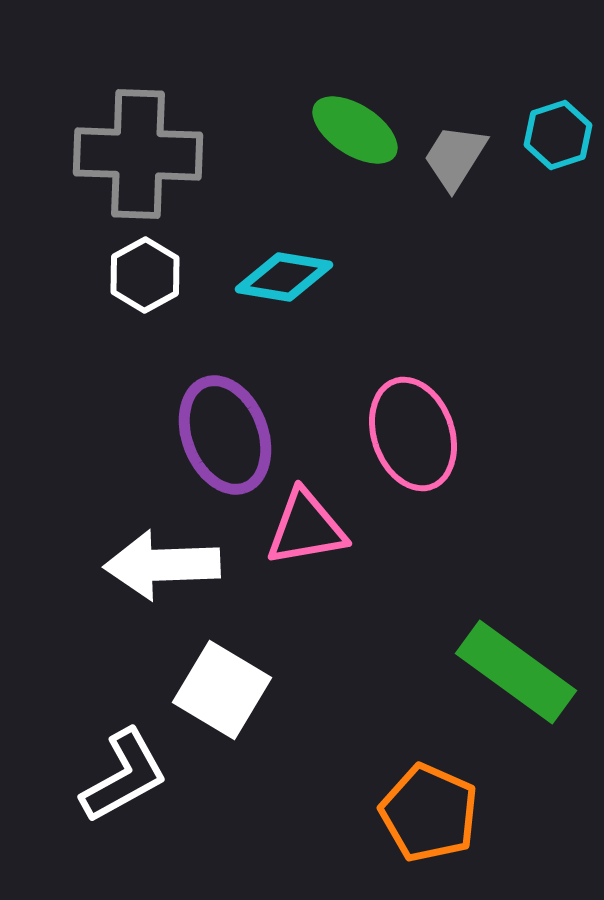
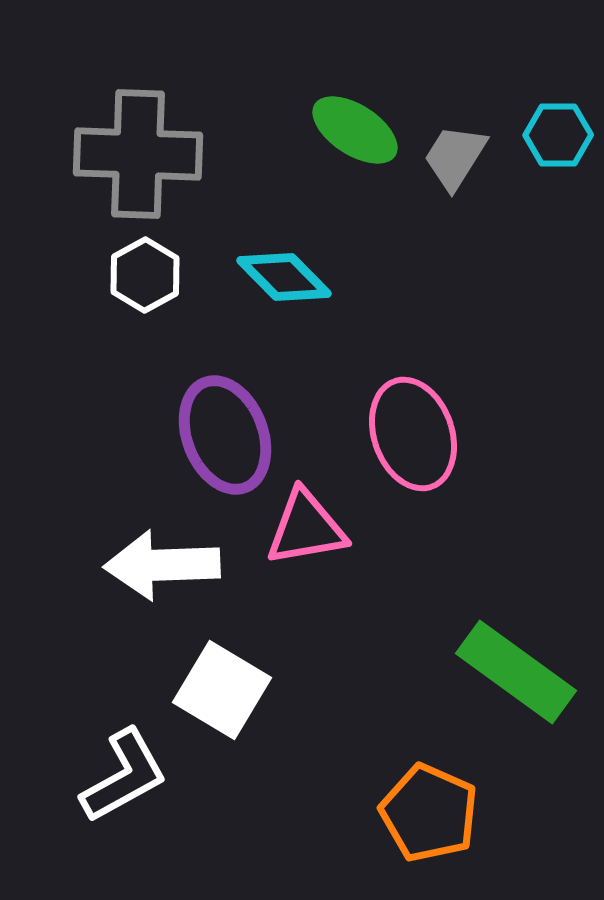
cyan hexagon: rotated 18 degrees clockwise
cyan diamond: rotated 36 degrees clockwise
